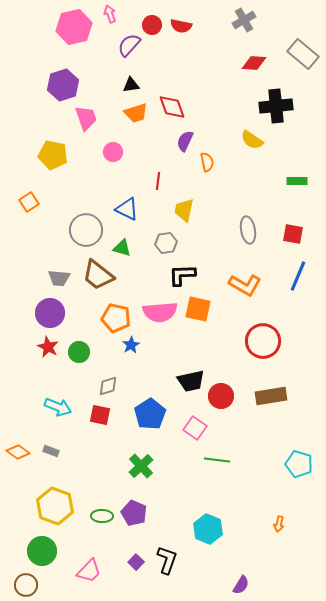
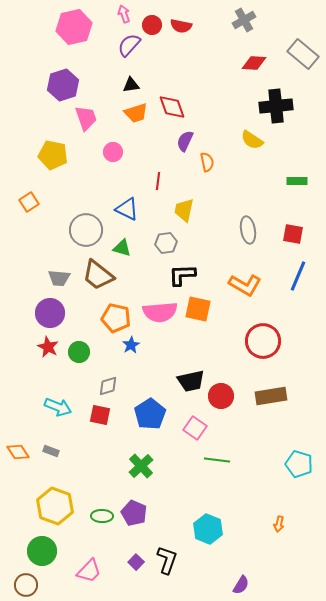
pink arrow at (110, 14): moved 14 px right
orange diamond at (18, 452): rotated 20 degrees clockwise
